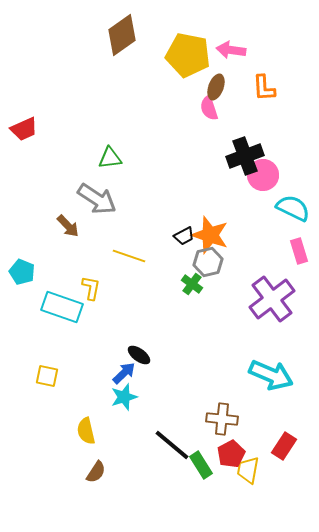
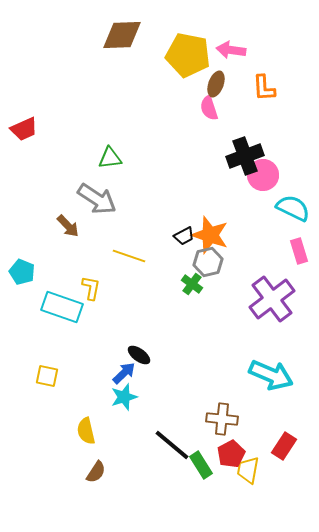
brown diamond: rotated 33 degrees clockwise
brown ellipse: moved 3 px up
